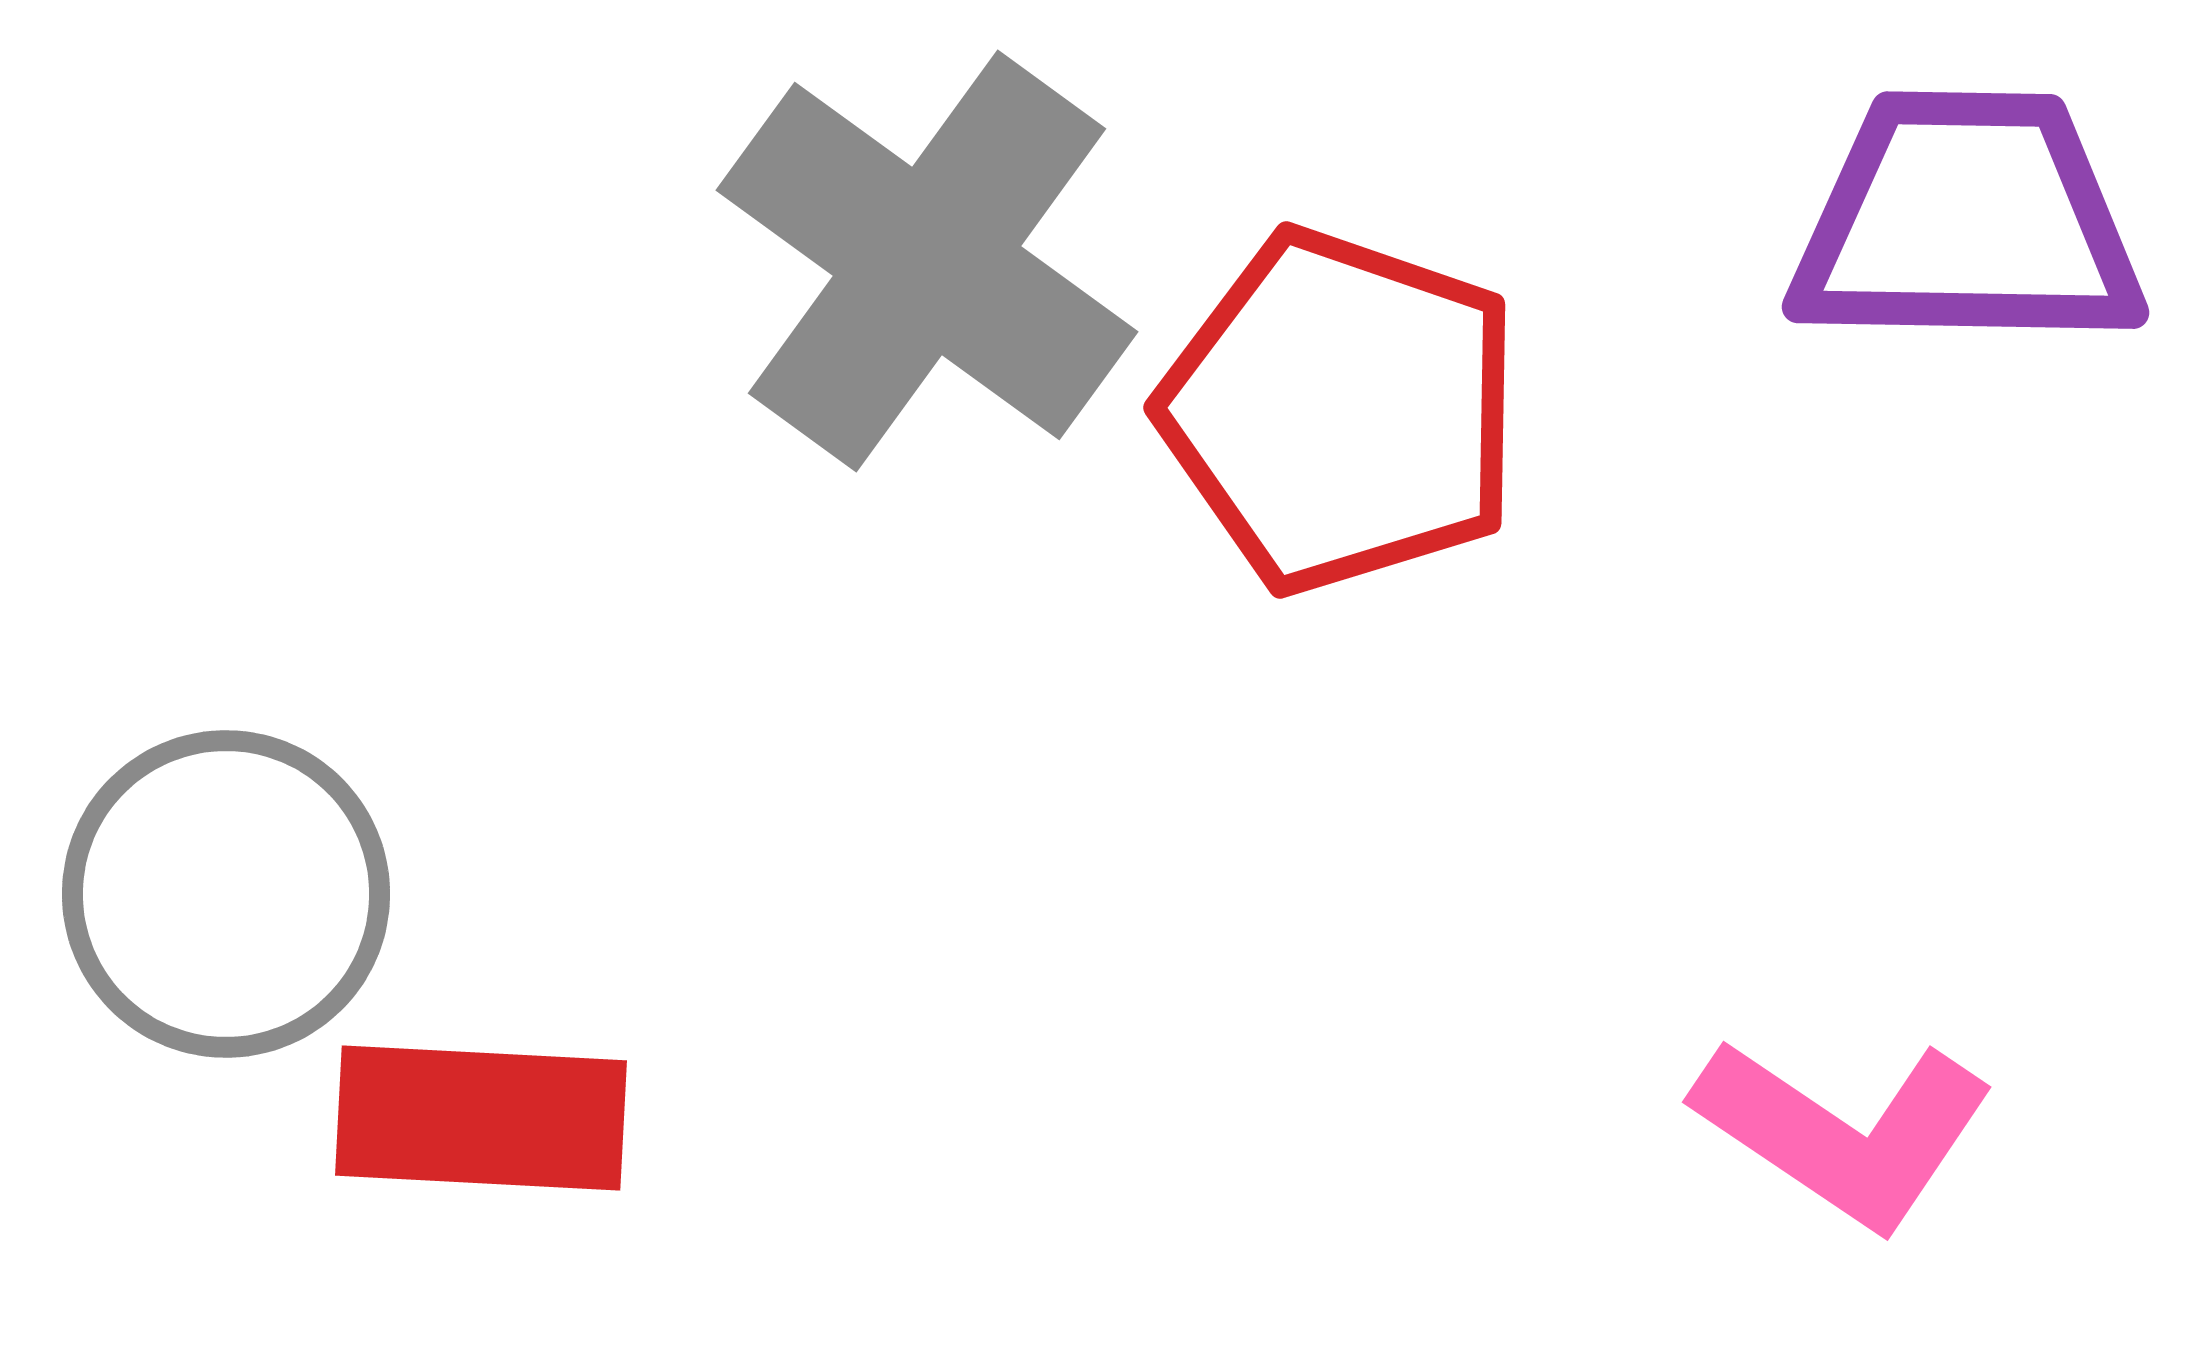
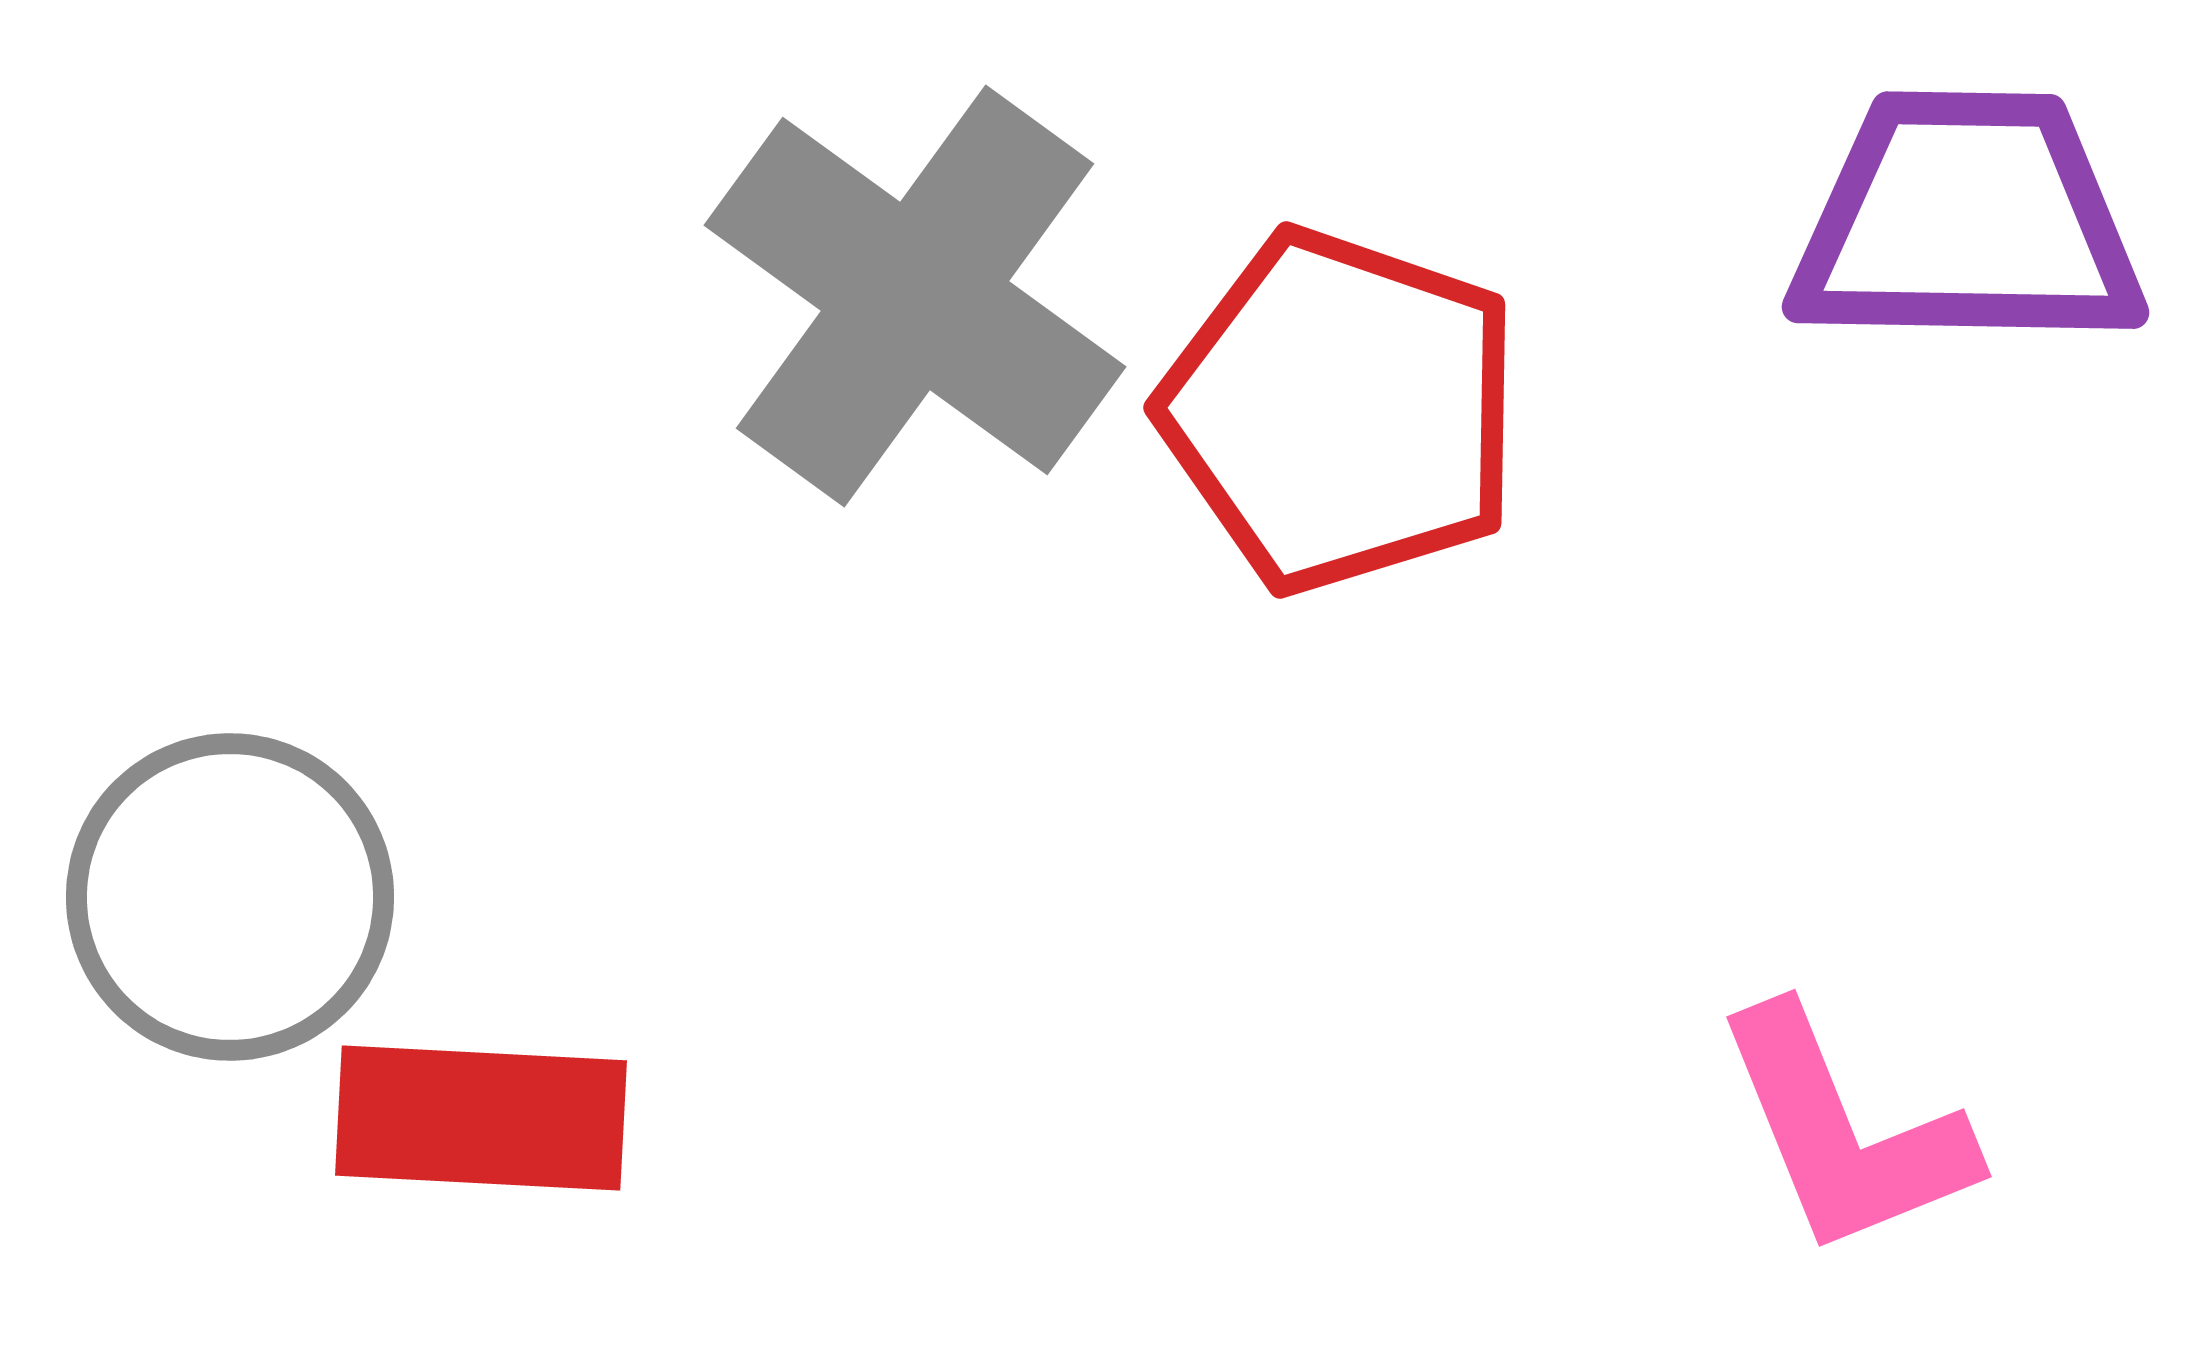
gray cross: moved 12 px left, 35 px down
gray circle: moved 4 px right, 3 px down
pink L-shape: rotated 34 degrees clockwise
